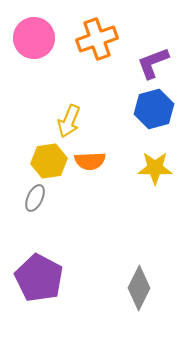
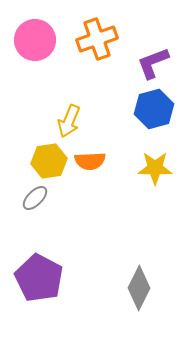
pink circle: moved 1 px right, 2 px down
gray ellipse: rotated 20 degrees clockwise
